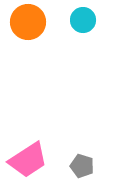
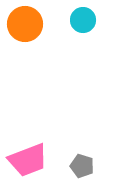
orange circle: moved 3 px left, 2 px down
pink trapezoid: rotated 12 degrees clockwise
